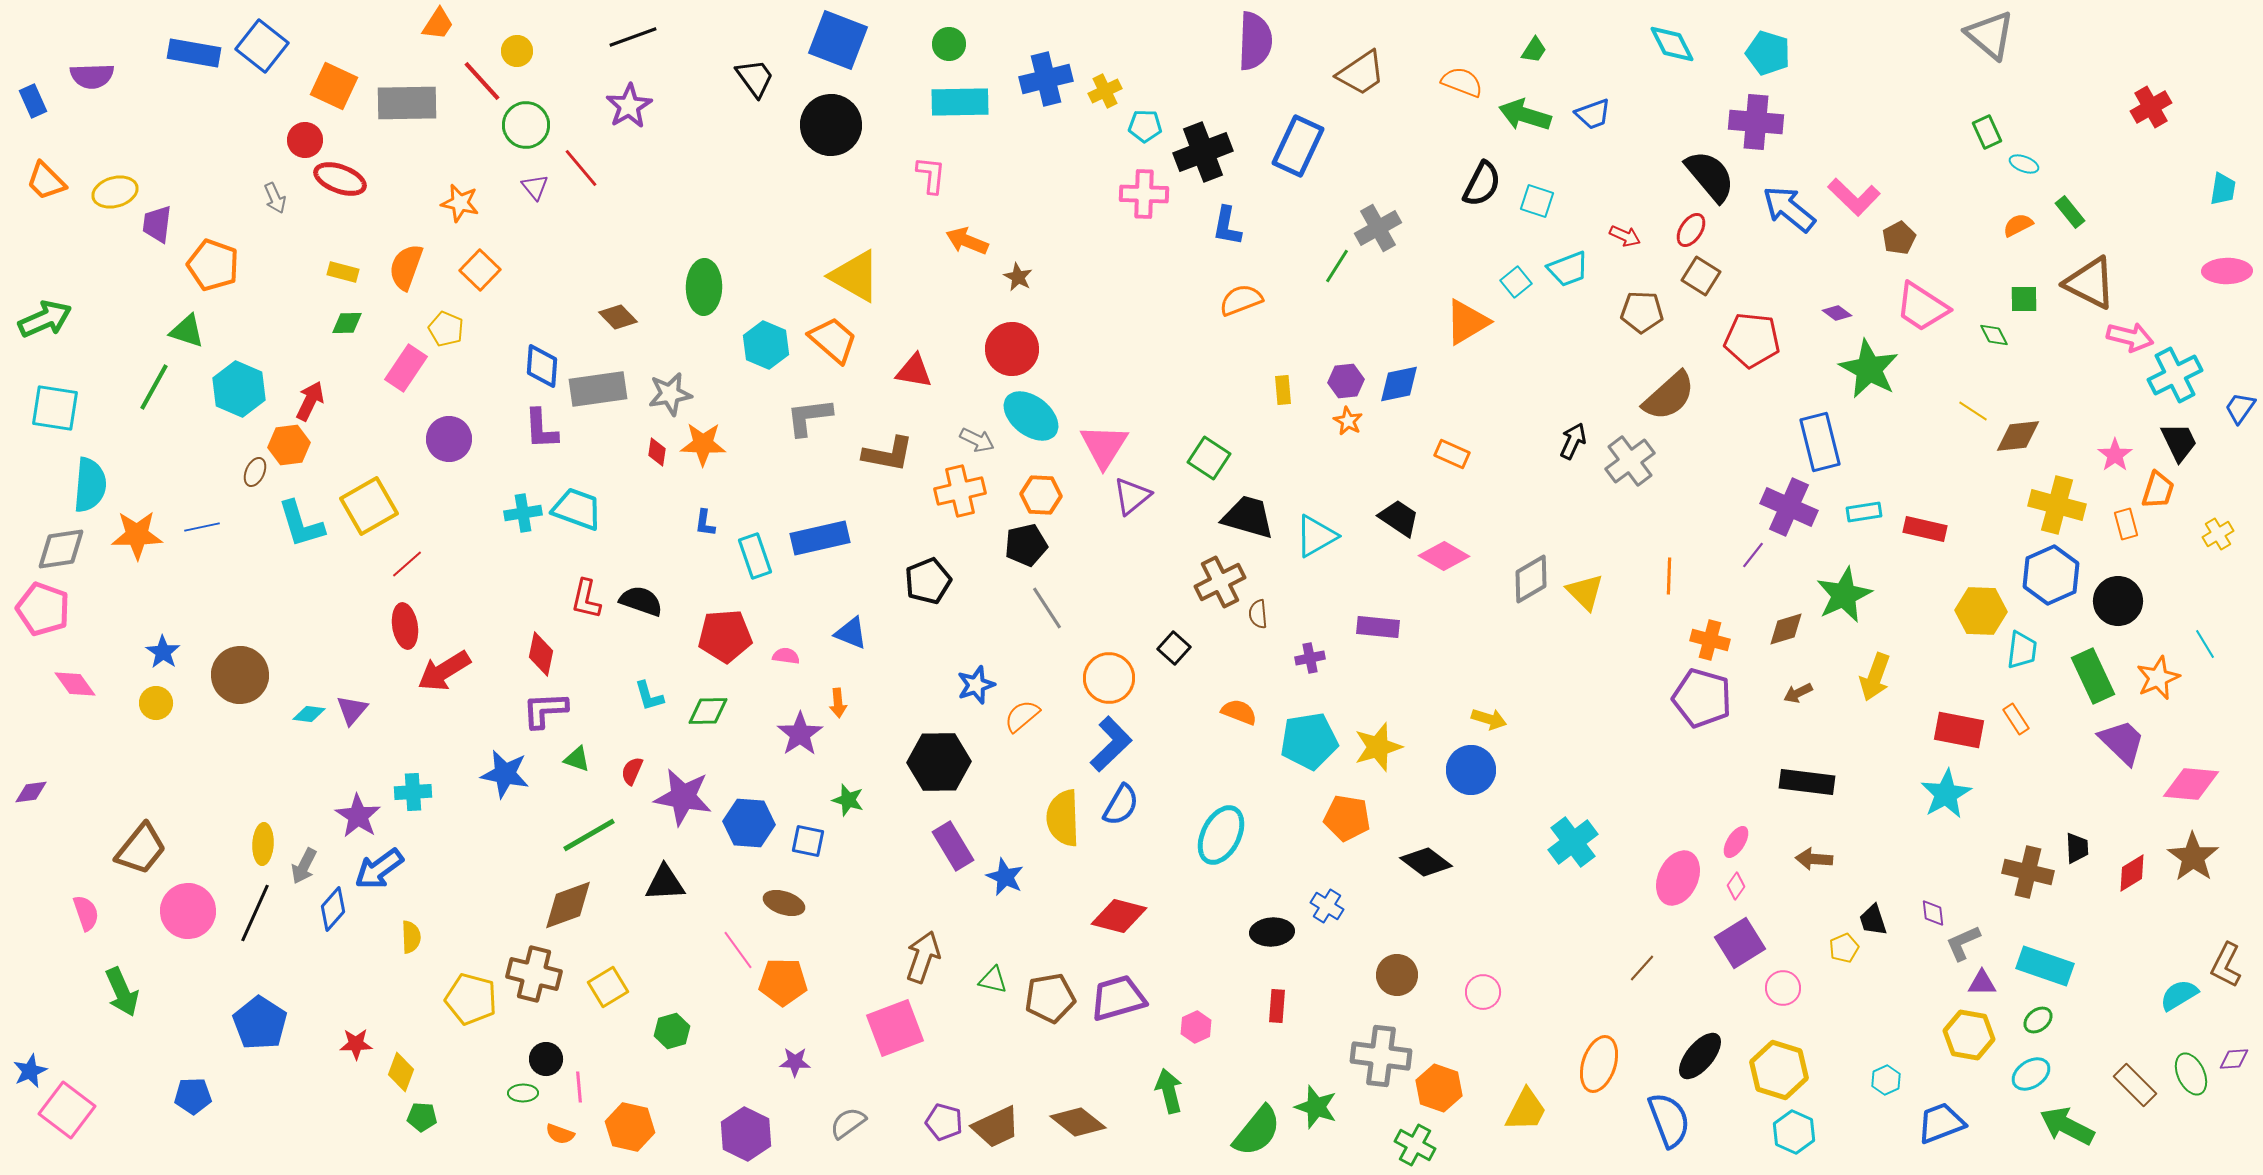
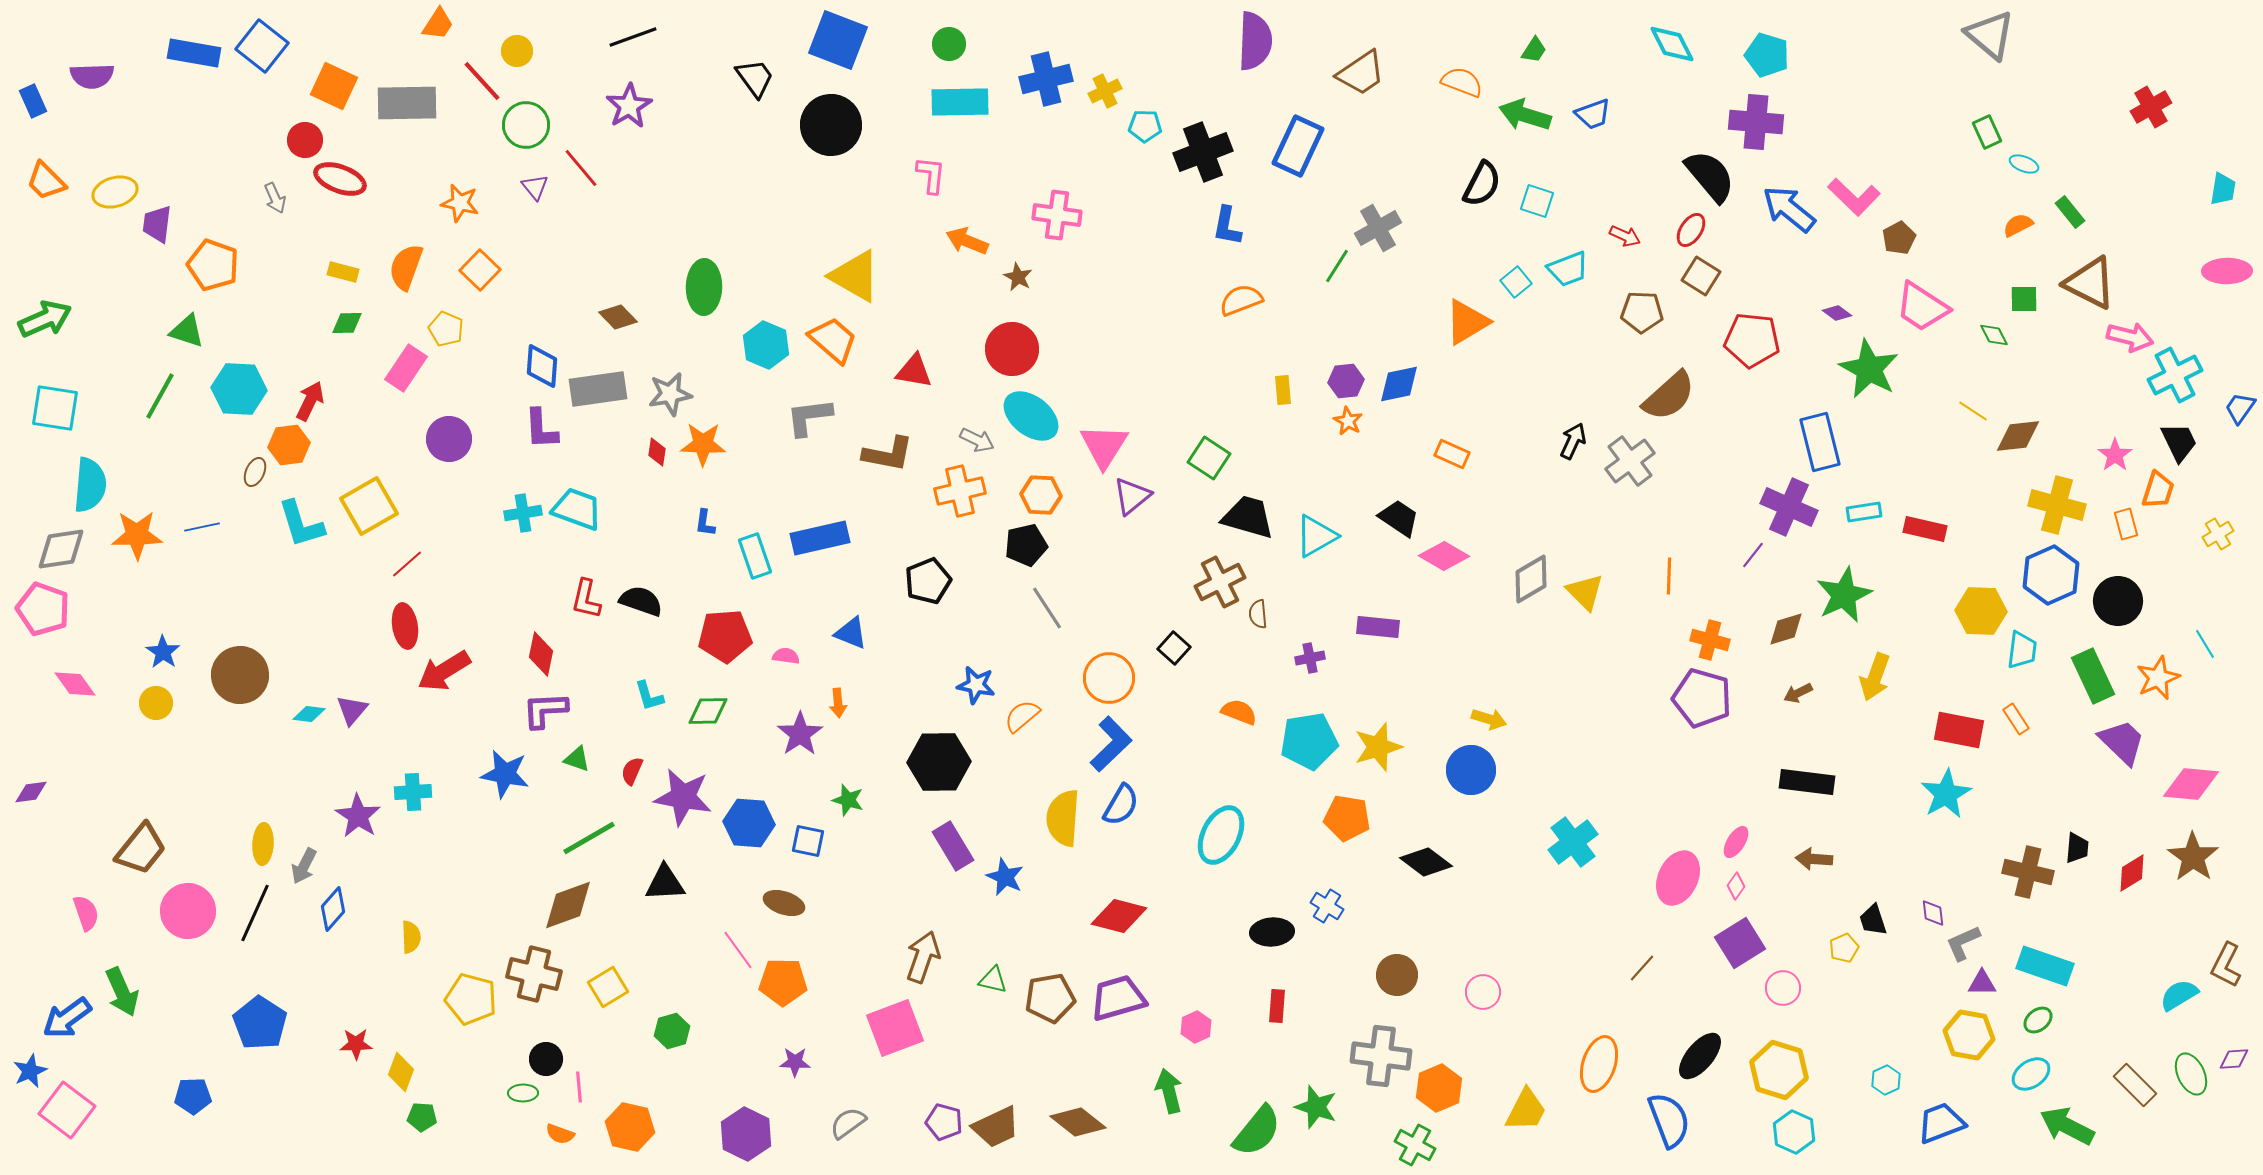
cyan pentagon at (1768, 53): moved 1 px left, 2 px down
pink cross at (1144, 194): moved 87 px left, 21 px down; rotated 6 degrees clockwise
green line at (154, 387): moved 6 px right, 9 px down
cyan hexagon at (239, 389): rotated 20 degrees counterclockwise
blue star at (976, 685): rotated 30 degrees clockwise
yellow semicircle at (1063, 818): rotated 6 degrees clockwise
green line at (589, 835): moved 3 px down
black trapezoid at (2077, 848): rotated 8 degrees clockwise
blue arrow at (379, 869): moved 312 px left, 149 px down
orange hexagon at (1439, 1088): rotated 18 degrees clockwise
